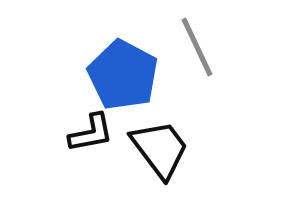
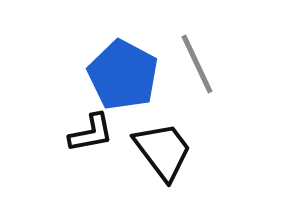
gray line: moved 17 px down
black trapezoid: moved 3 px right, 2 px down
